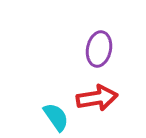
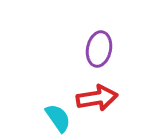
cyan semicircle: moved 2 px right, 1 px down
